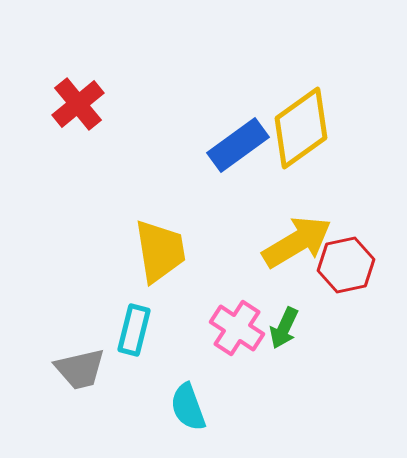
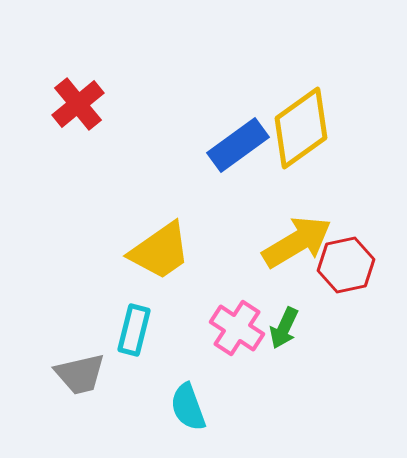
yellow trapezoid: rotated 64 degrees clockwise
gray trapezoid: moved 5 px down
